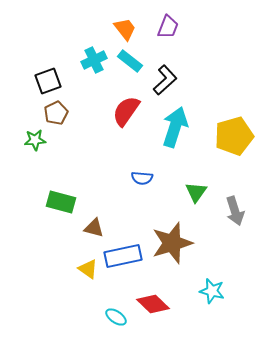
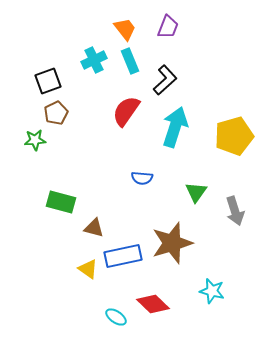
cyan rectangle: rotated 30 degrees clockwise
